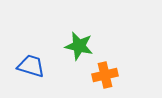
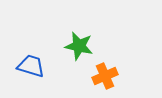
orange cross: moved 1 px down; rotated 10 degrees counterclockwise
